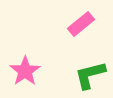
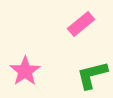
green L-shape: moved 2 px right
